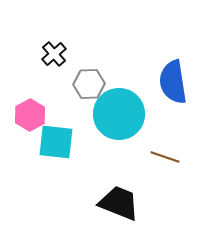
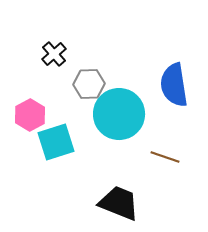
blue semicircle: moved 1 px right, 3 px down
cyan square: rotated 24 degrees counterclockwise
